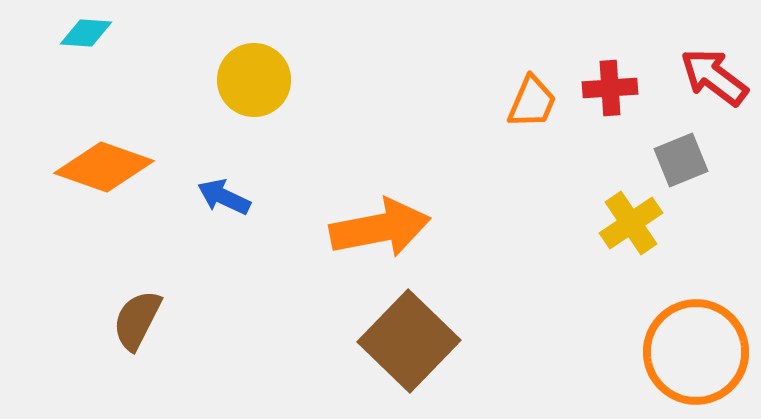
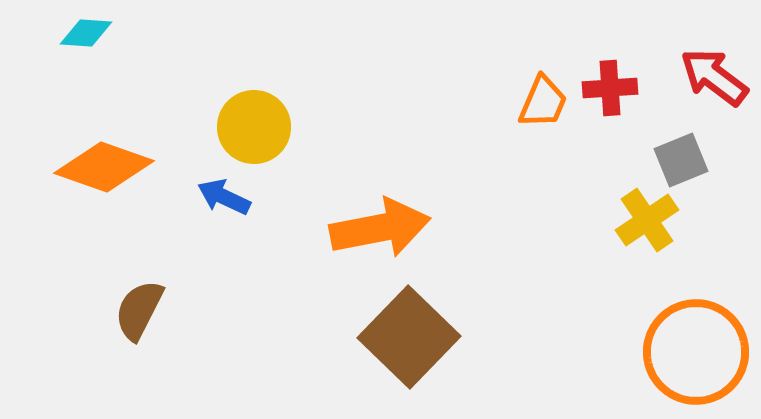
yellow circle: moved 47 px down
orange trapezoid: moved 11 px right
yellow cross: moved 16 px right, 3 px up
brown semicircle: moved 2 px right, 10 px up
brown square: moved 4 px up
